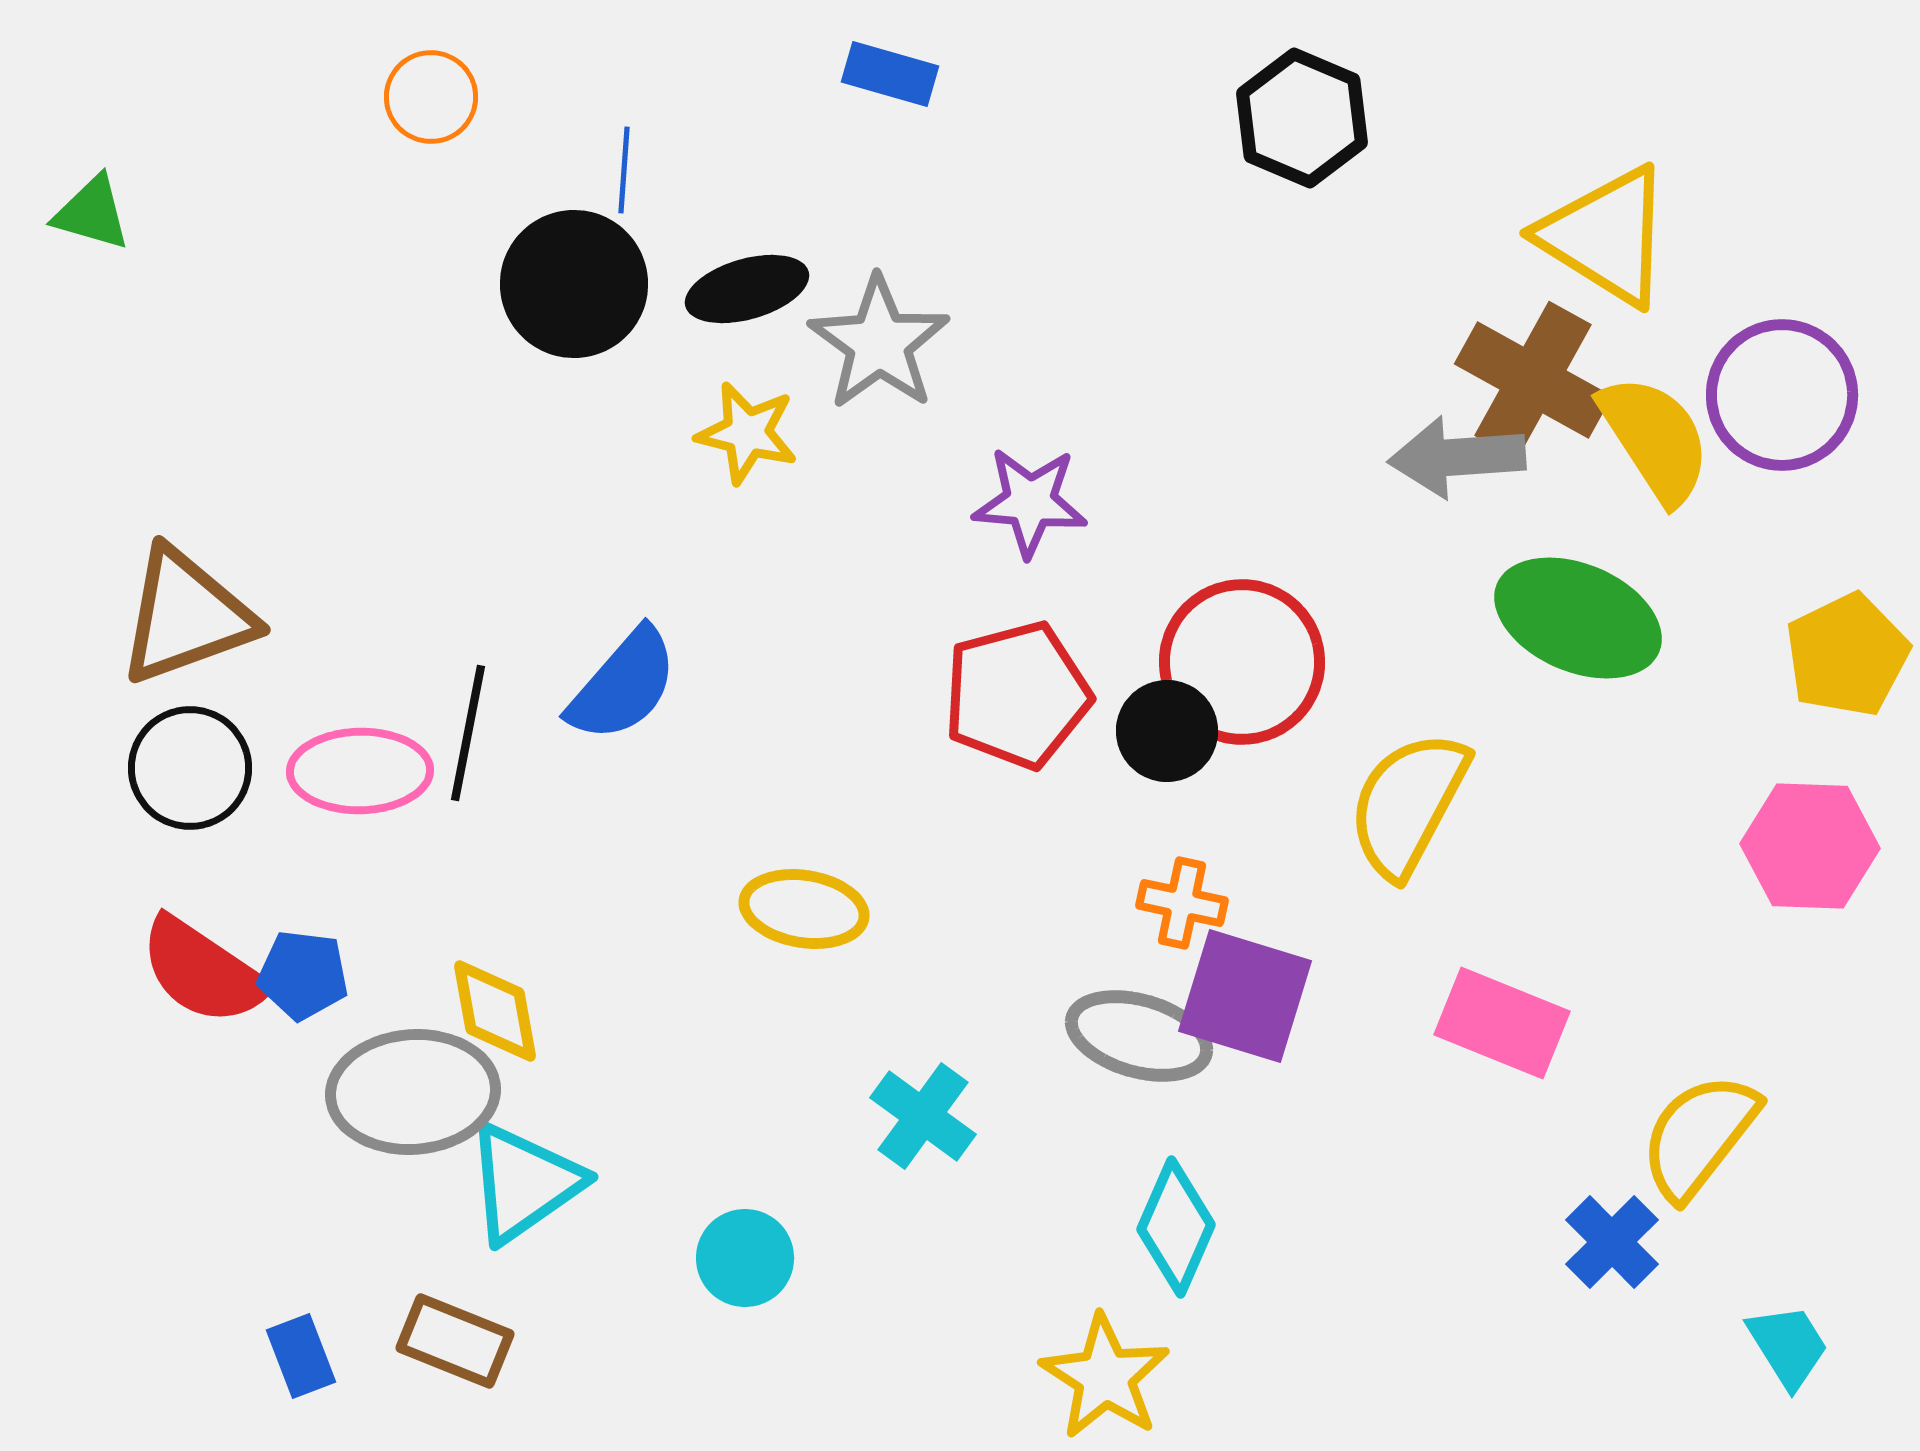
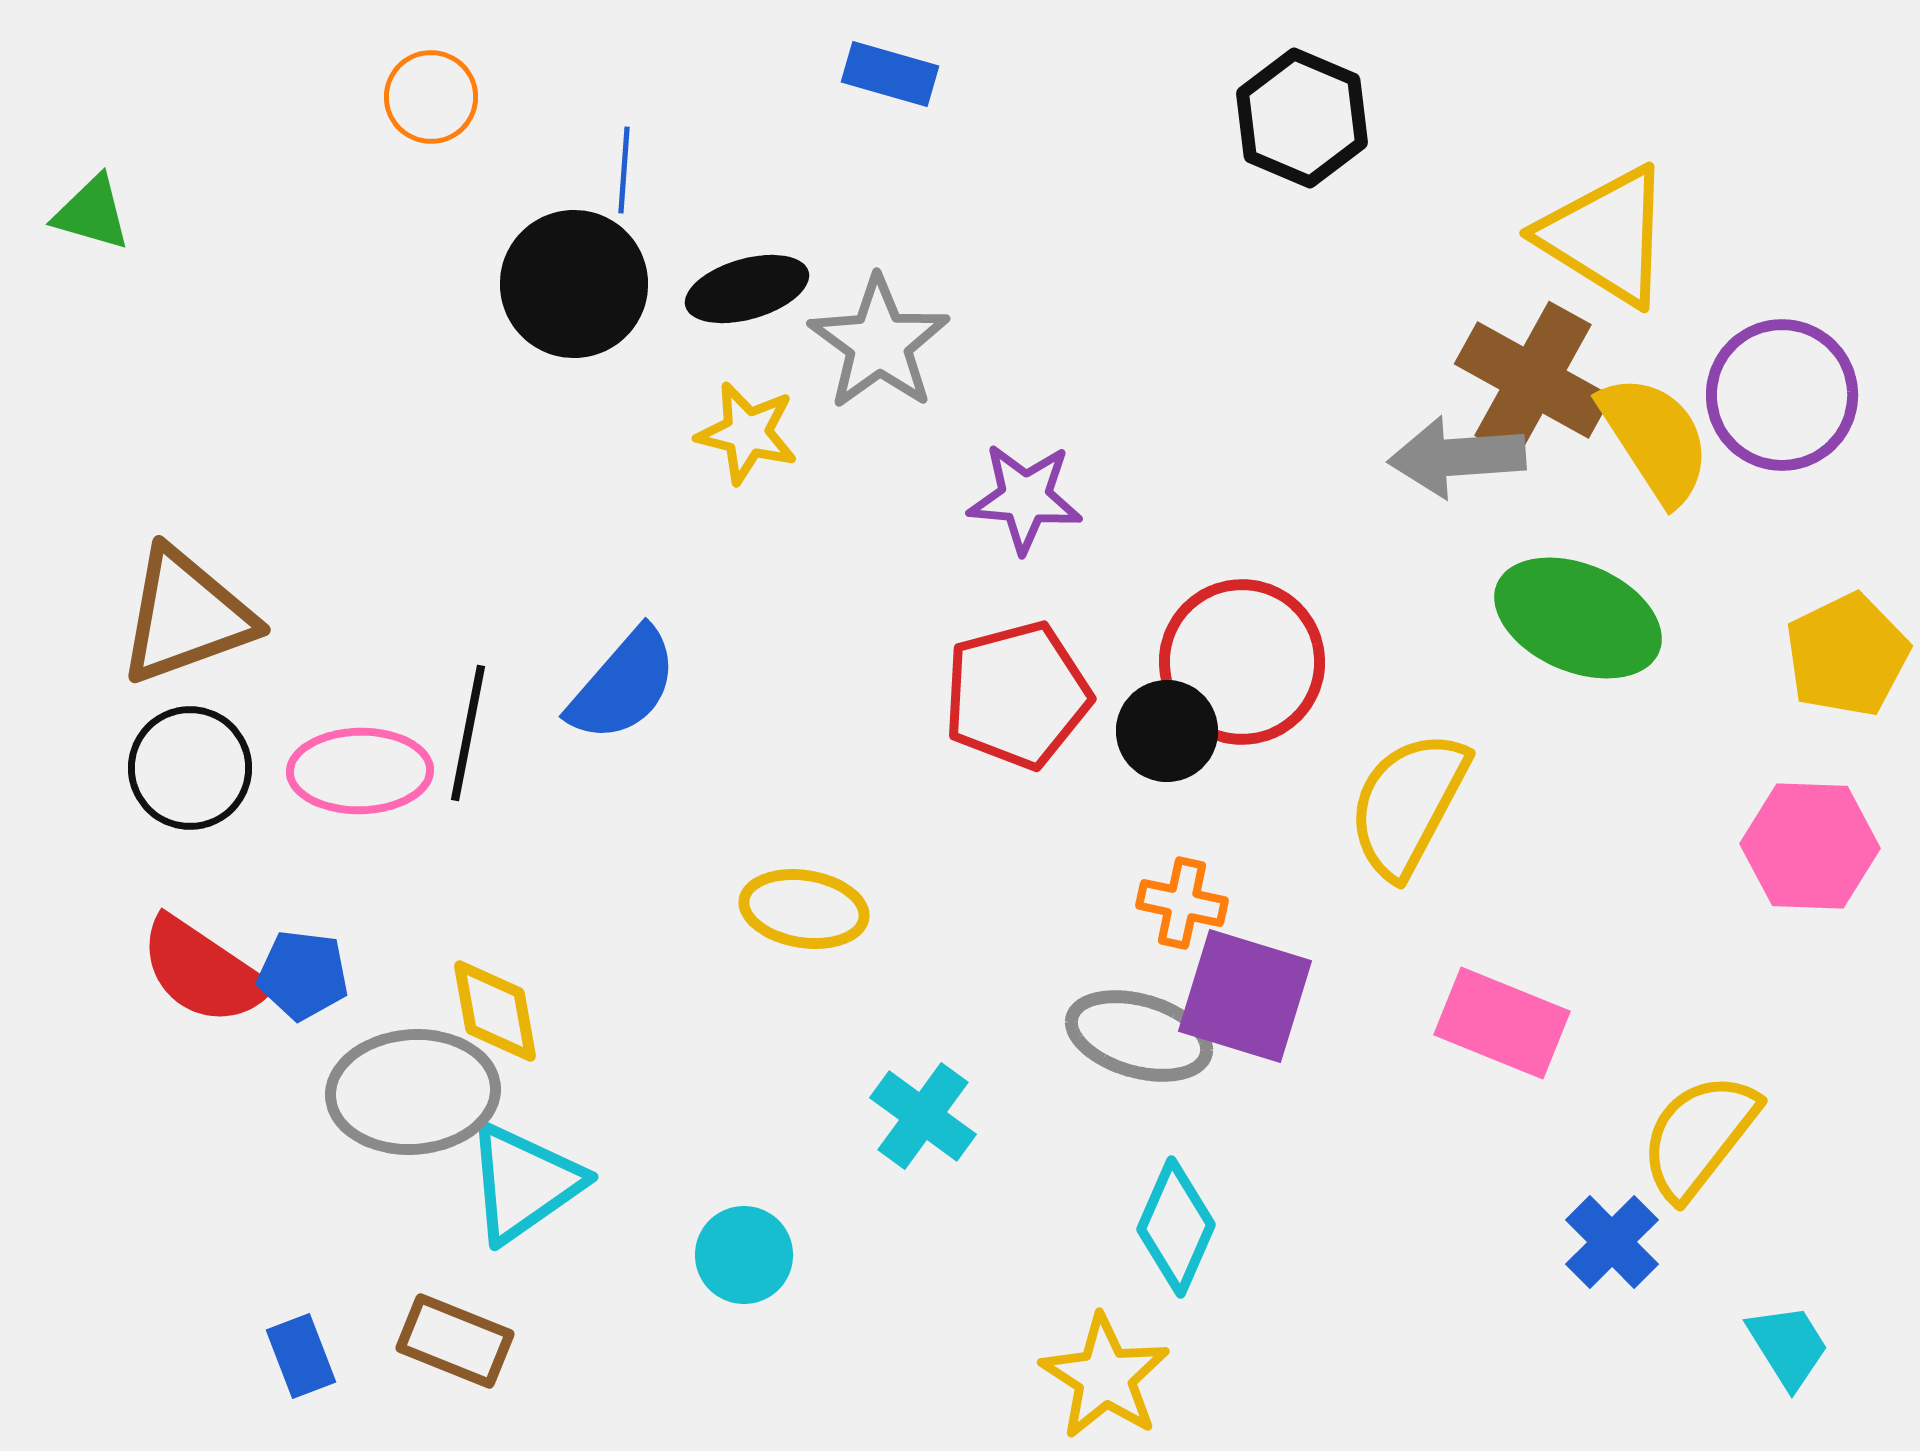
purple star at (1030, 502): moved 5 px left, 4 px up
cyan circle at (745, 1258): moved 1 px left, 3 px up
